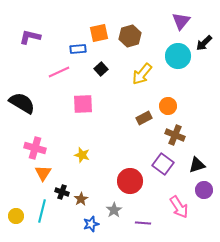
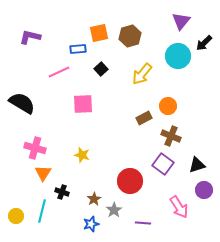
brown cross: moved 4 px left, 1 px down
brown star: moved 13 px right
